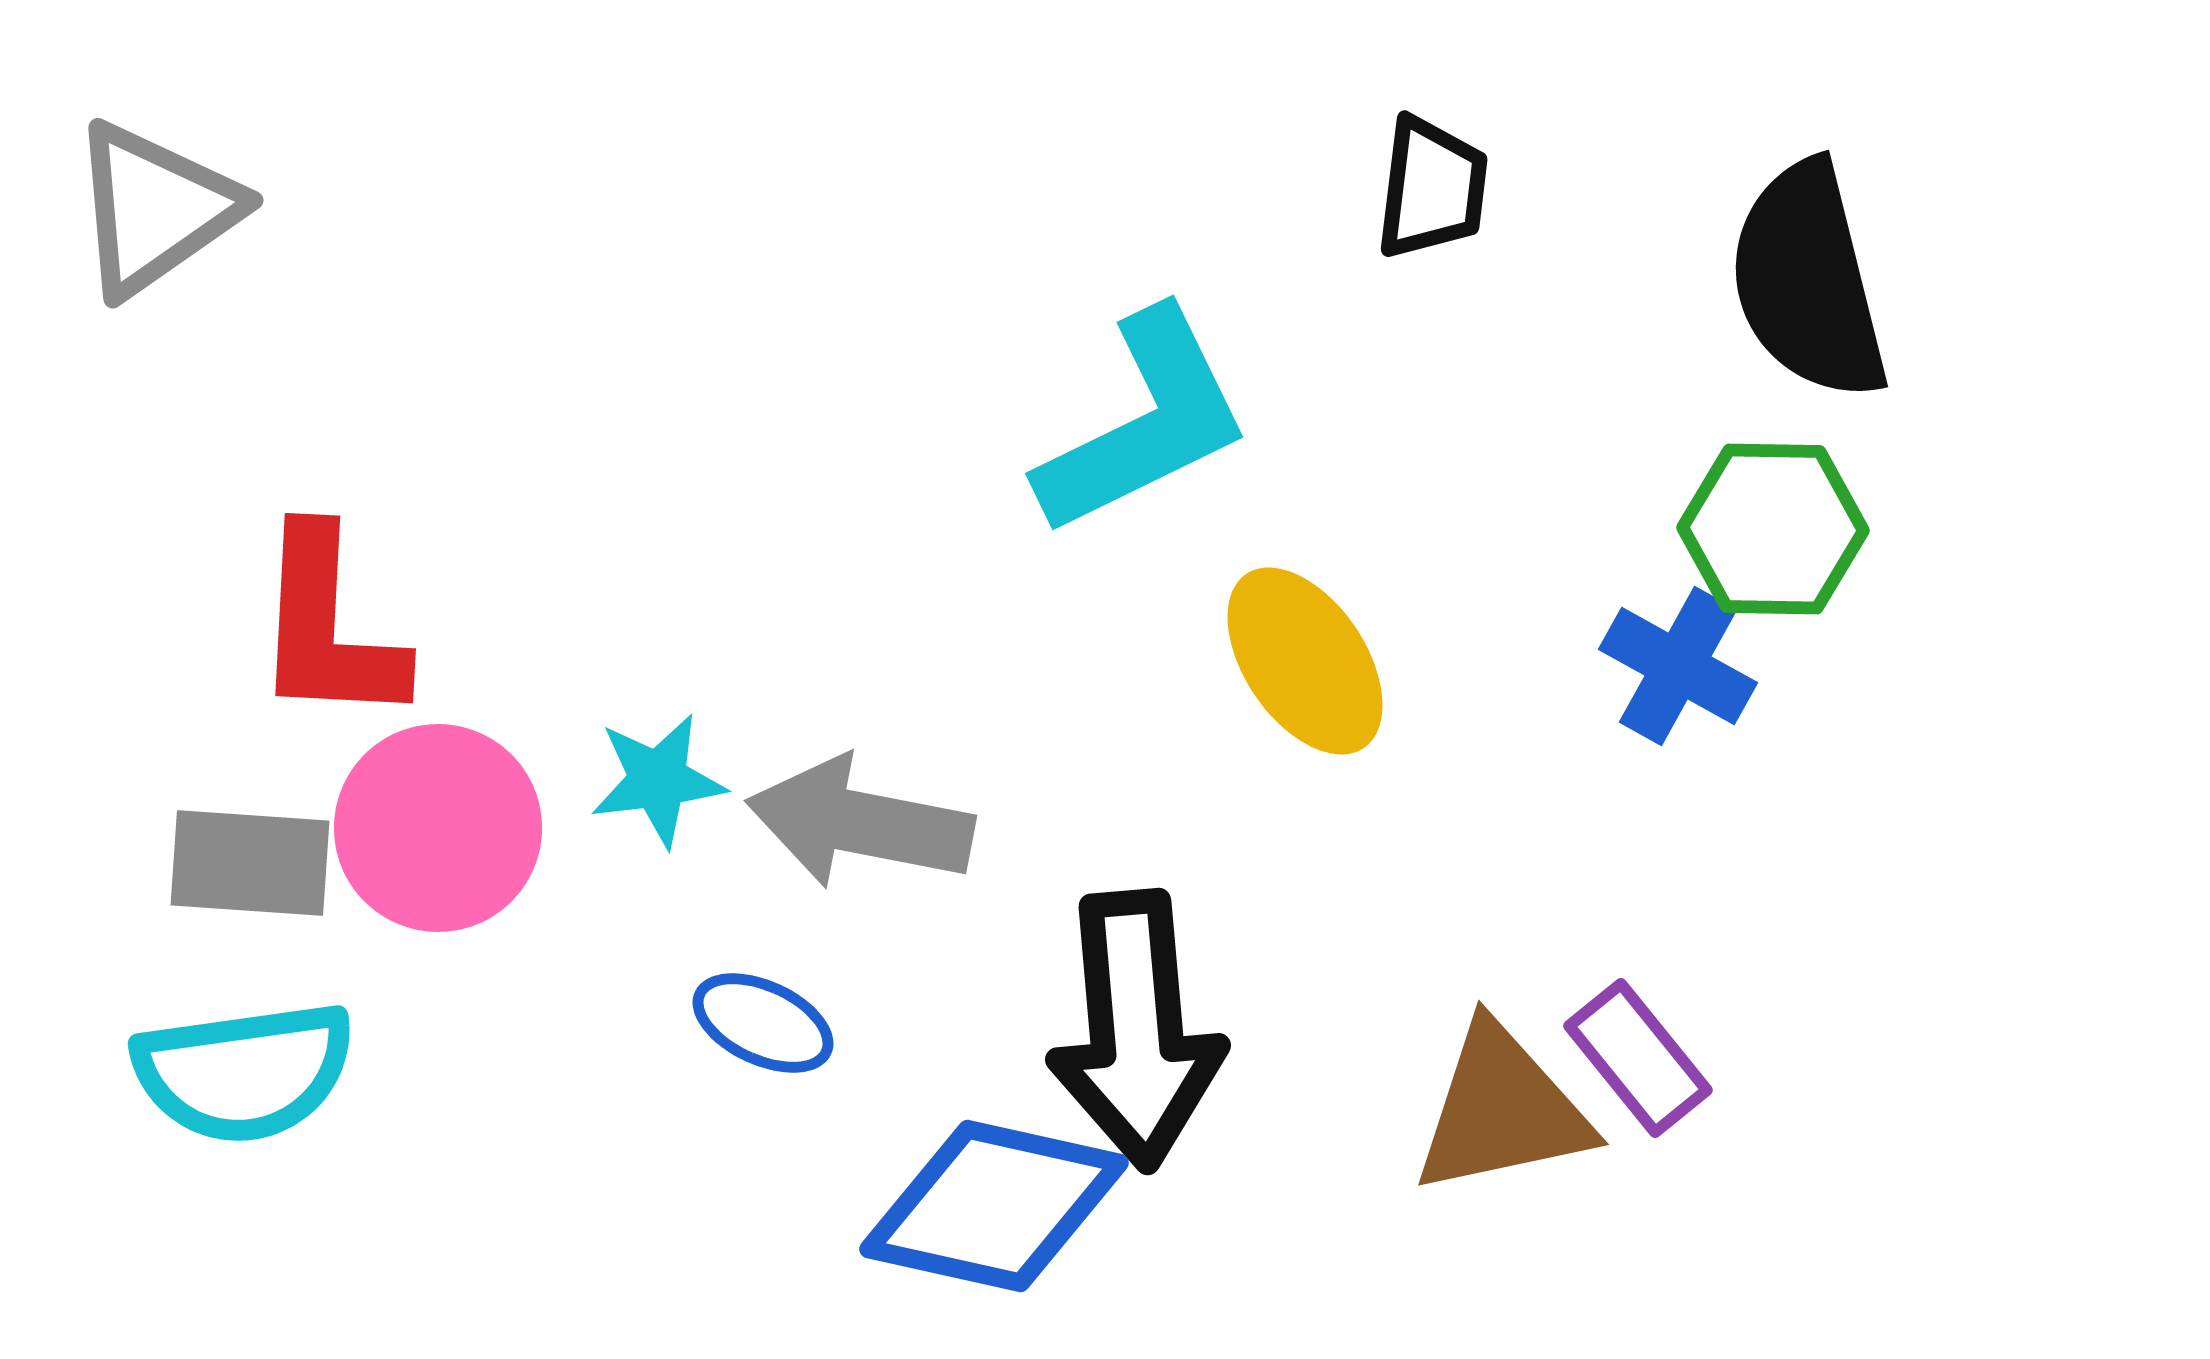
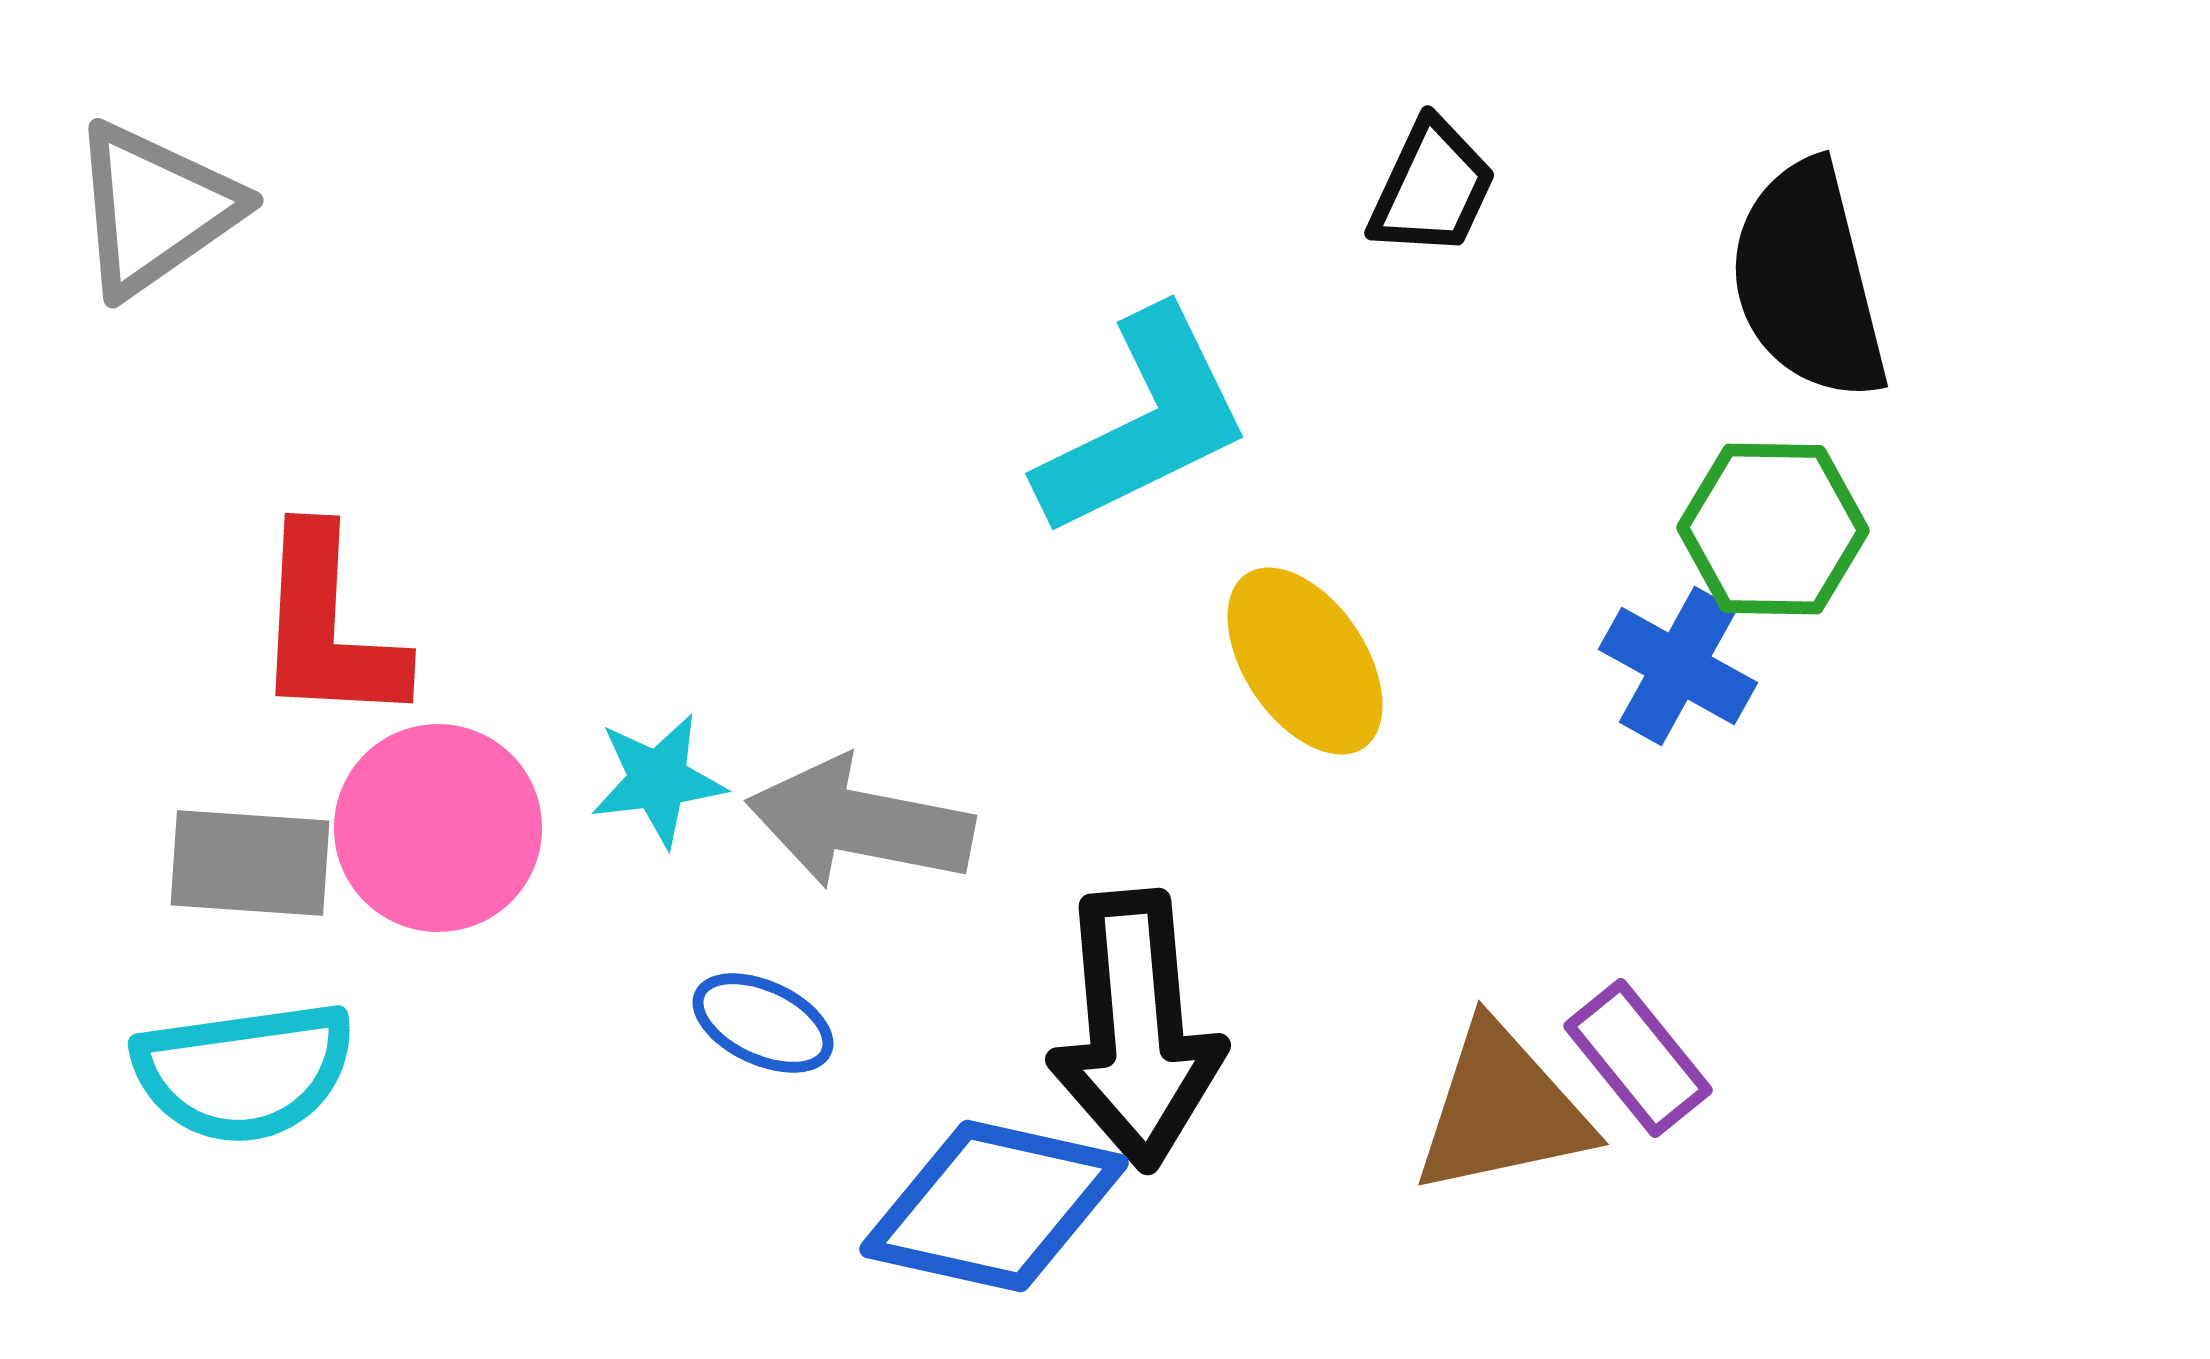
black trapezoid: rotated 18 degrees clockwise
